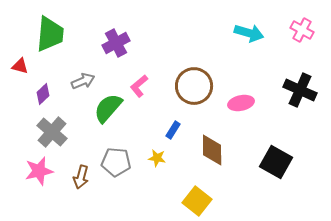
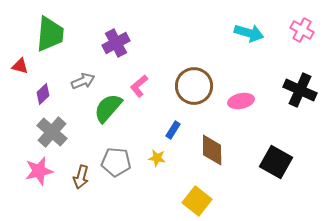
pink ellipse: moved 2 px up
